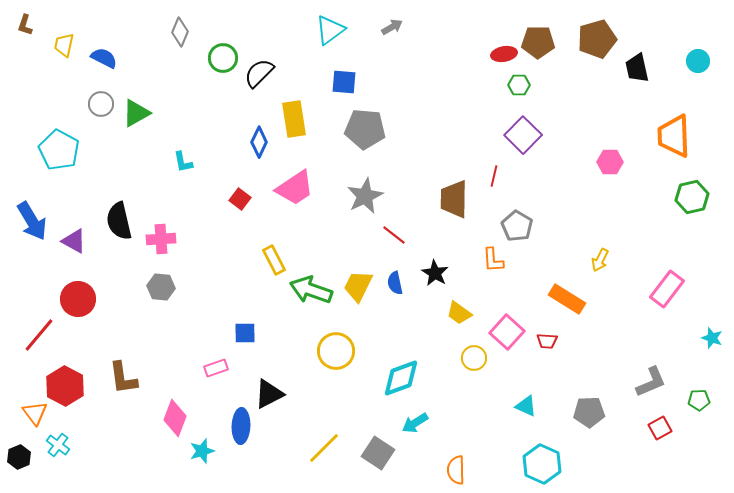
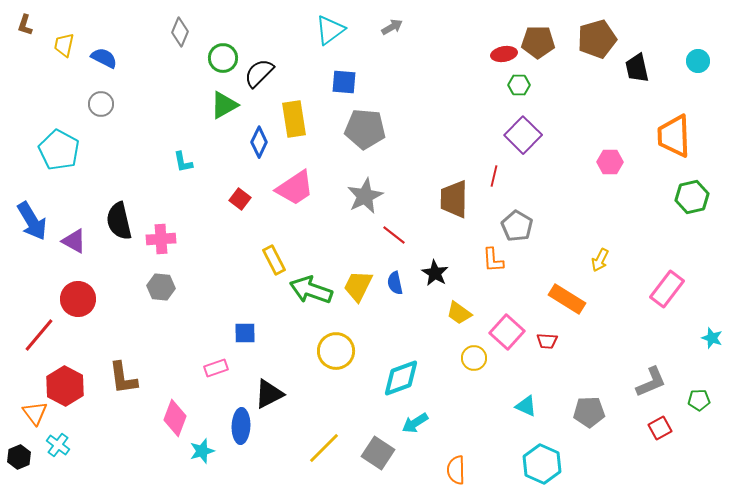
green triangle at (136, 113): moved 88 px right, 8 px up
